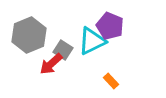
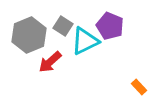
cyan triangle: moved 7 px left
gray square: moved 24 px up
red arrow: moved 1 px left, 2 px up
orange rectangle: moved 28 px right, 6 px down
